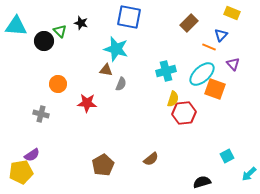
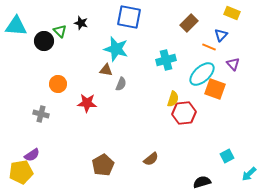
cyan cross: moved 11 px up
